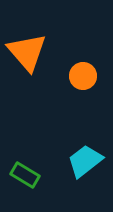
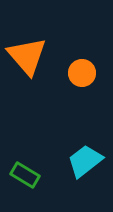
orange triangle: moved 4 px down
orange circle: moved 1 px left, 3 px up
